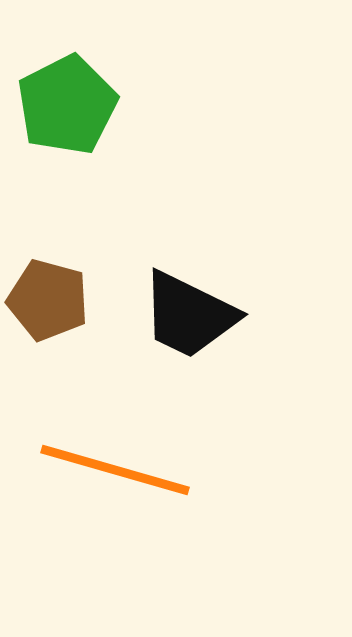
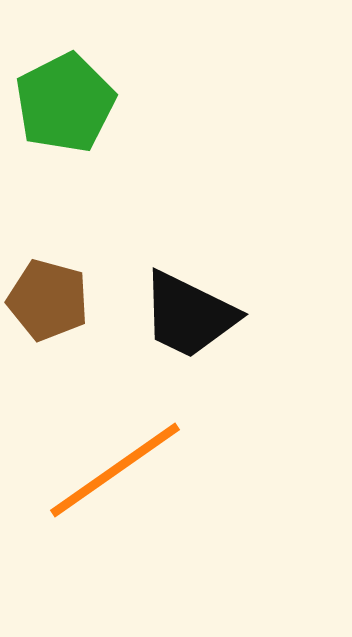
green pentagon: moved 2 px left, 2 px up
orange line: rotated 51 degrees counterclockwise
